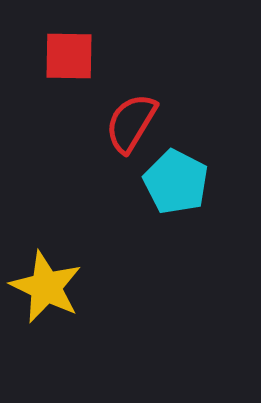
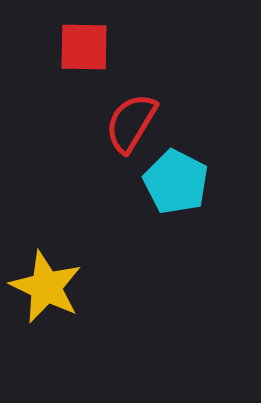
red square: moved 15 px right, 9 px up
